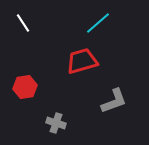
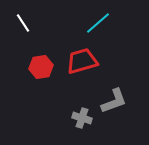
red hexagon: moved 16 px right, 20 px up
gray cross: moved 26 px right, 5 px up
